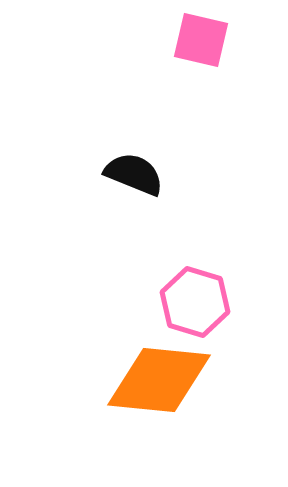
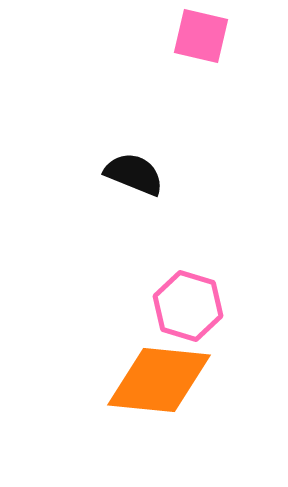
pink square: moved 4 px up
pink hexagon: moved 7 px left, 4 px down
